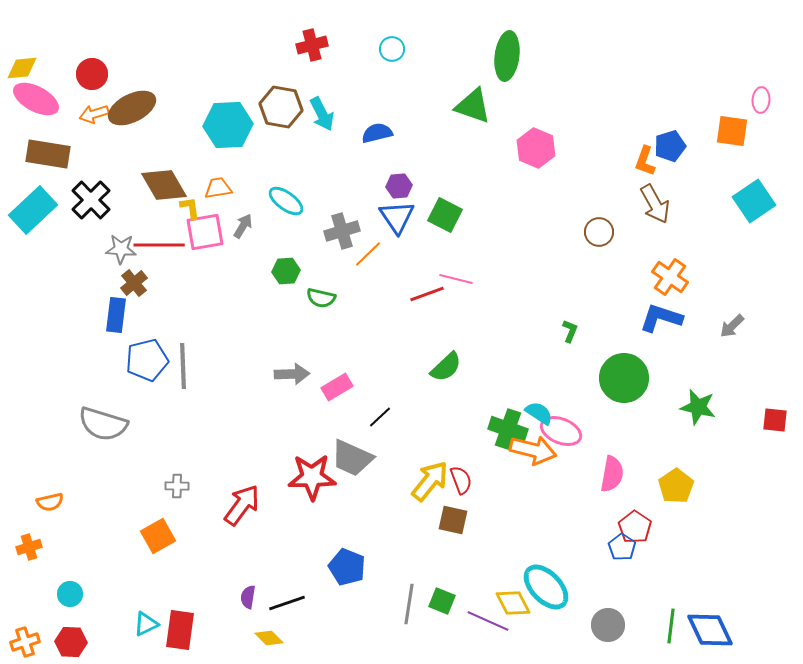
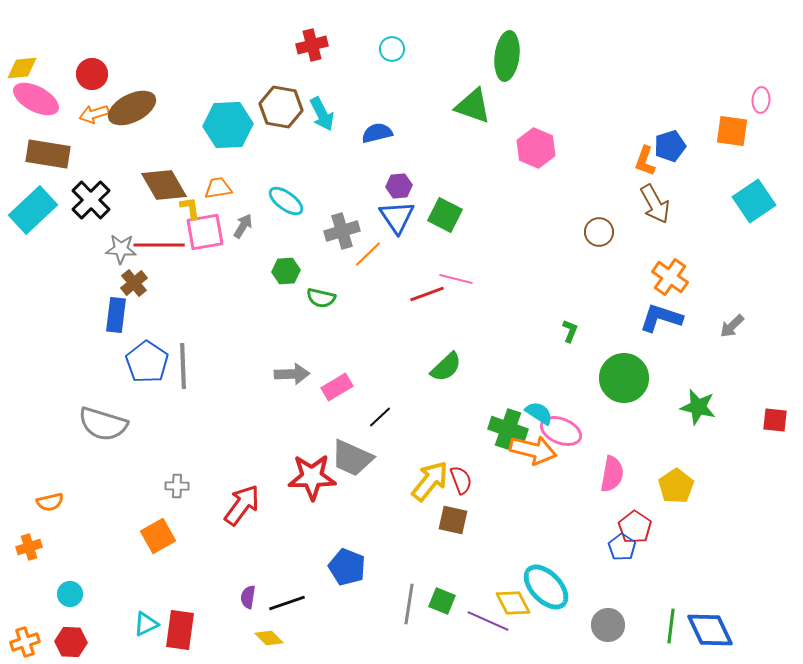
blue pentagon at (147, 360): moved 2 px down; rotated 24 degrees counterclockwise
